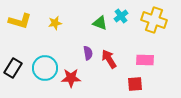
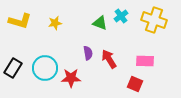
pink rectangle: moved 1 px down
red square: rotated 28 degrees clockwise
